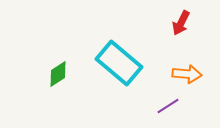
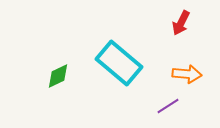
green diamond: moved 2 px down; rotated 8 degrees clockwise
